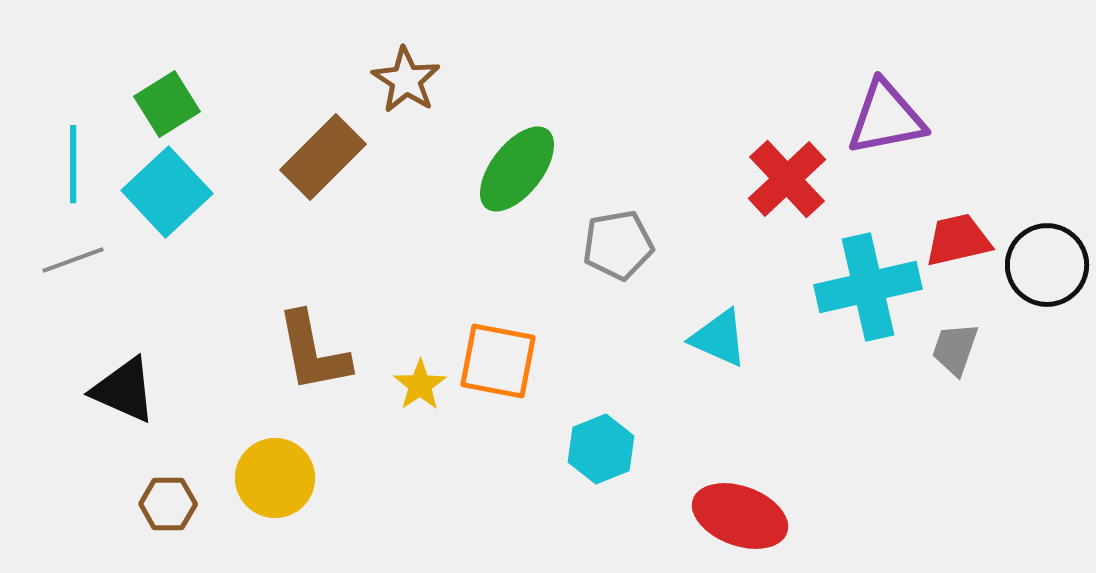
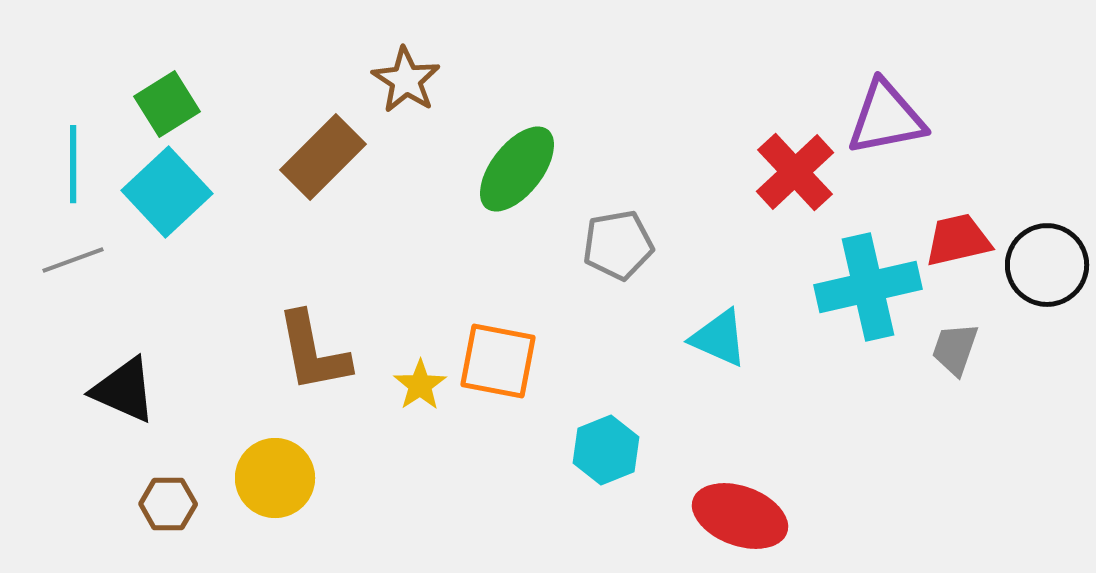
red cross: moved 8 px right, 7 px up
cyan hexagon: moved 5 px right, 1 px down
